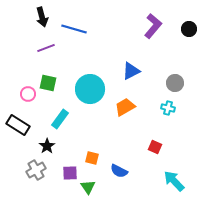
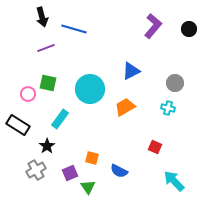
purple square: rotated 21 degrees counterclockwise
